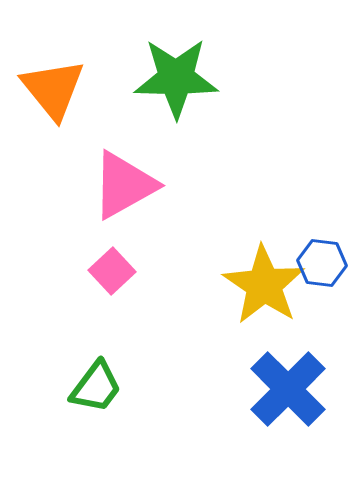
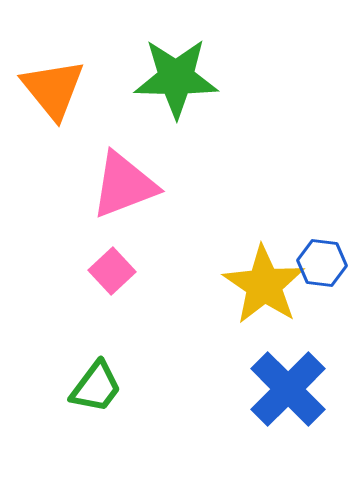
pink triangle: rotated 8 degrees clockwise
